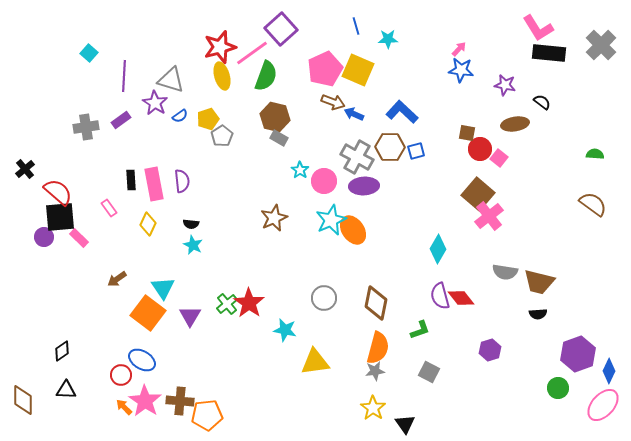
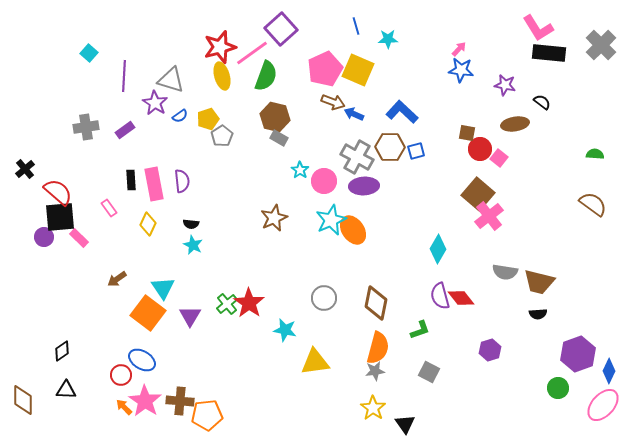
purple rectangle at (121, 120): moved 4 px right, 10 px down
